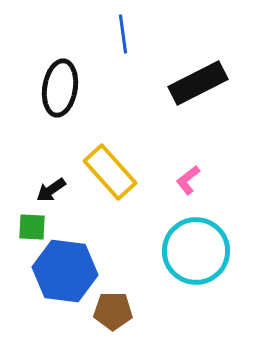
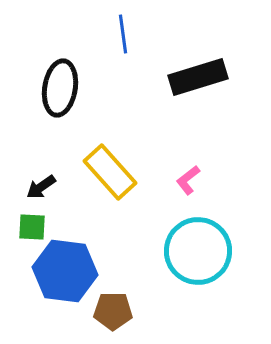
black rectangle: moved 6 px up; rotated 10 degrees clockwise
black arrow: moved 10 px left, 3 px up
cyan circle: moved 2 px right
